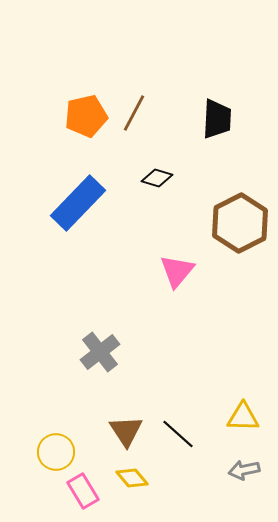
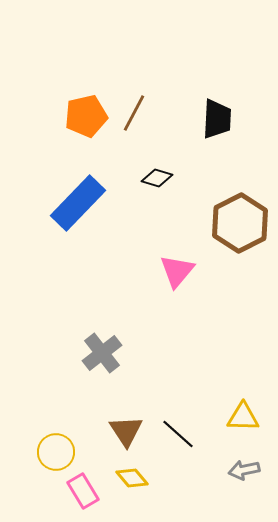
gray cross: moved 2 px right, 1 px down
